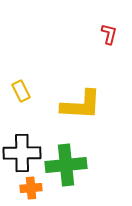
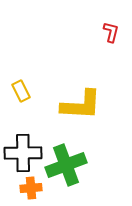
red L-shape: moved 2 px right, 2 px up
black cross: moved 1 px right
green cross: rotated 15 degrees counterclockwise
